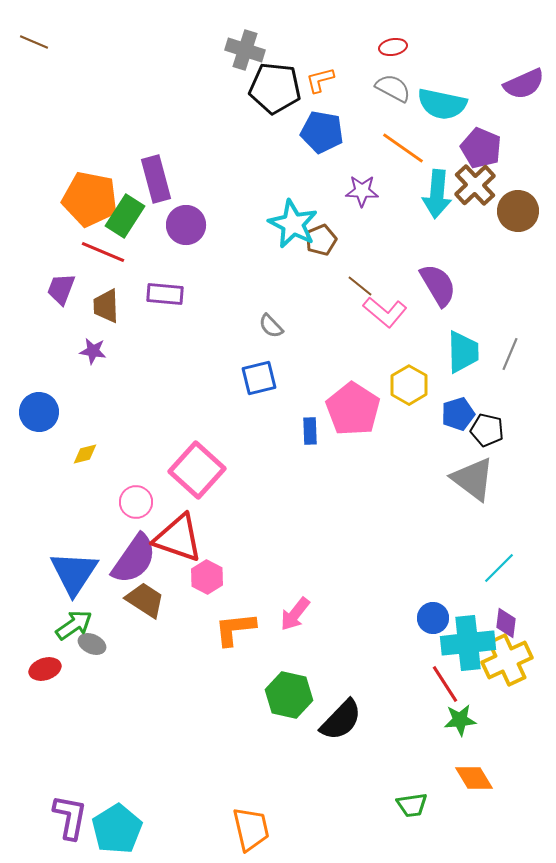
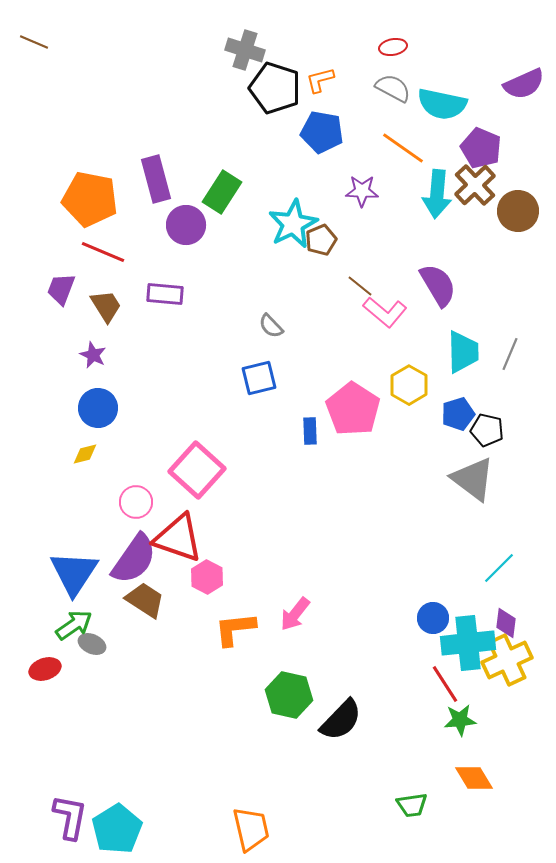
black pentagon at (275, 88): rotated 12 degrees clockwise
green rectangle at (125, 216): moved 97 px right, 24 px up
cyan star at (293, 224): rotated 18 degrees clockwise
brown trapezoid at (106, 306): rotated 150 degrees clockwise
purple star at (93, 351): moved 4 px down; rotated 16 degrees clockwise
blue circle at (39, 412): moved 59 px right, 4 px up
